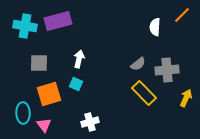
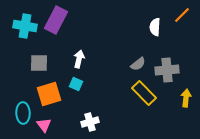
purple rectangle: moved 2 px left, 1 px up; rotated 48 degrees counterclockwise
yellow arrow: rotated 18 degrees counterclockwise
